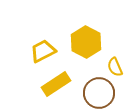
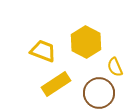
yellow trapezoid: rotated 48 degrees clockwise
